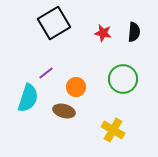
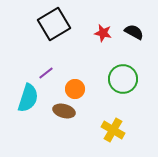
black square: moved 1 px down
black semicircle: rotated 66 degrees counterclockwise
orange circle: moved 1 px left, 2 px down
